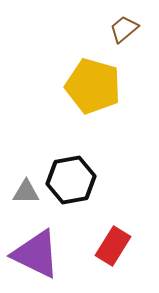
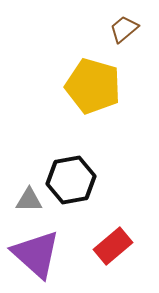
gray triangle: moved 3 px right, 8 px down
red rectangle: rotated 18 degrees clockwise
purple triangle: rotated 16 degrees clockwise
